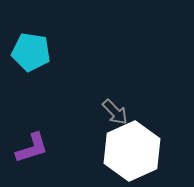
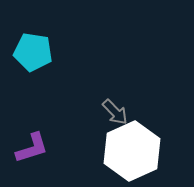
cyan pentagon: moved 2 px right
